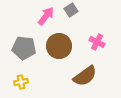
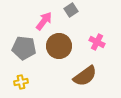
pink arrow: moved 2 px left, 5 px down
